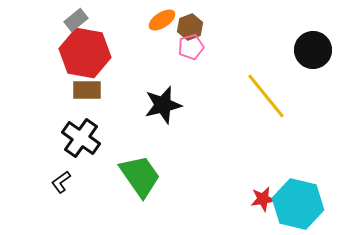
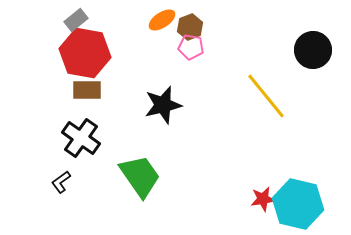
pink pentagon: rotated 25 degrees clockwise
